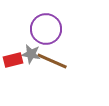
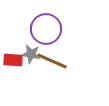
red rectangle: rotated 18 degrees clockwise
